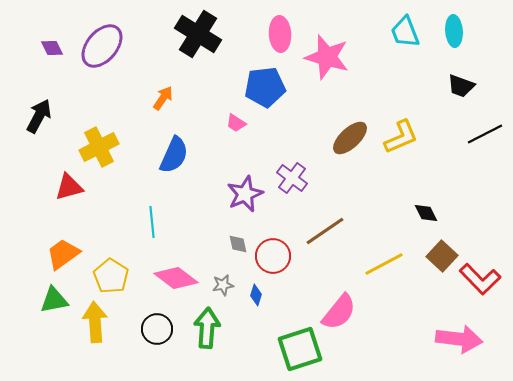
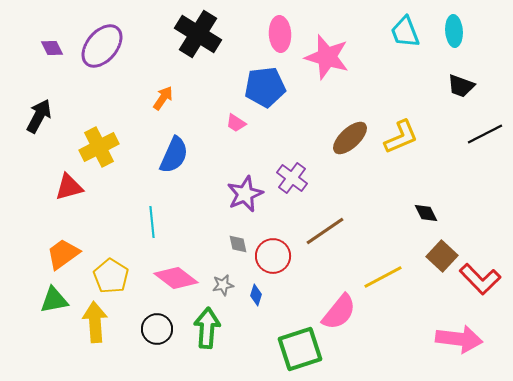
yellow line: moved 1 px left, 13 px down
